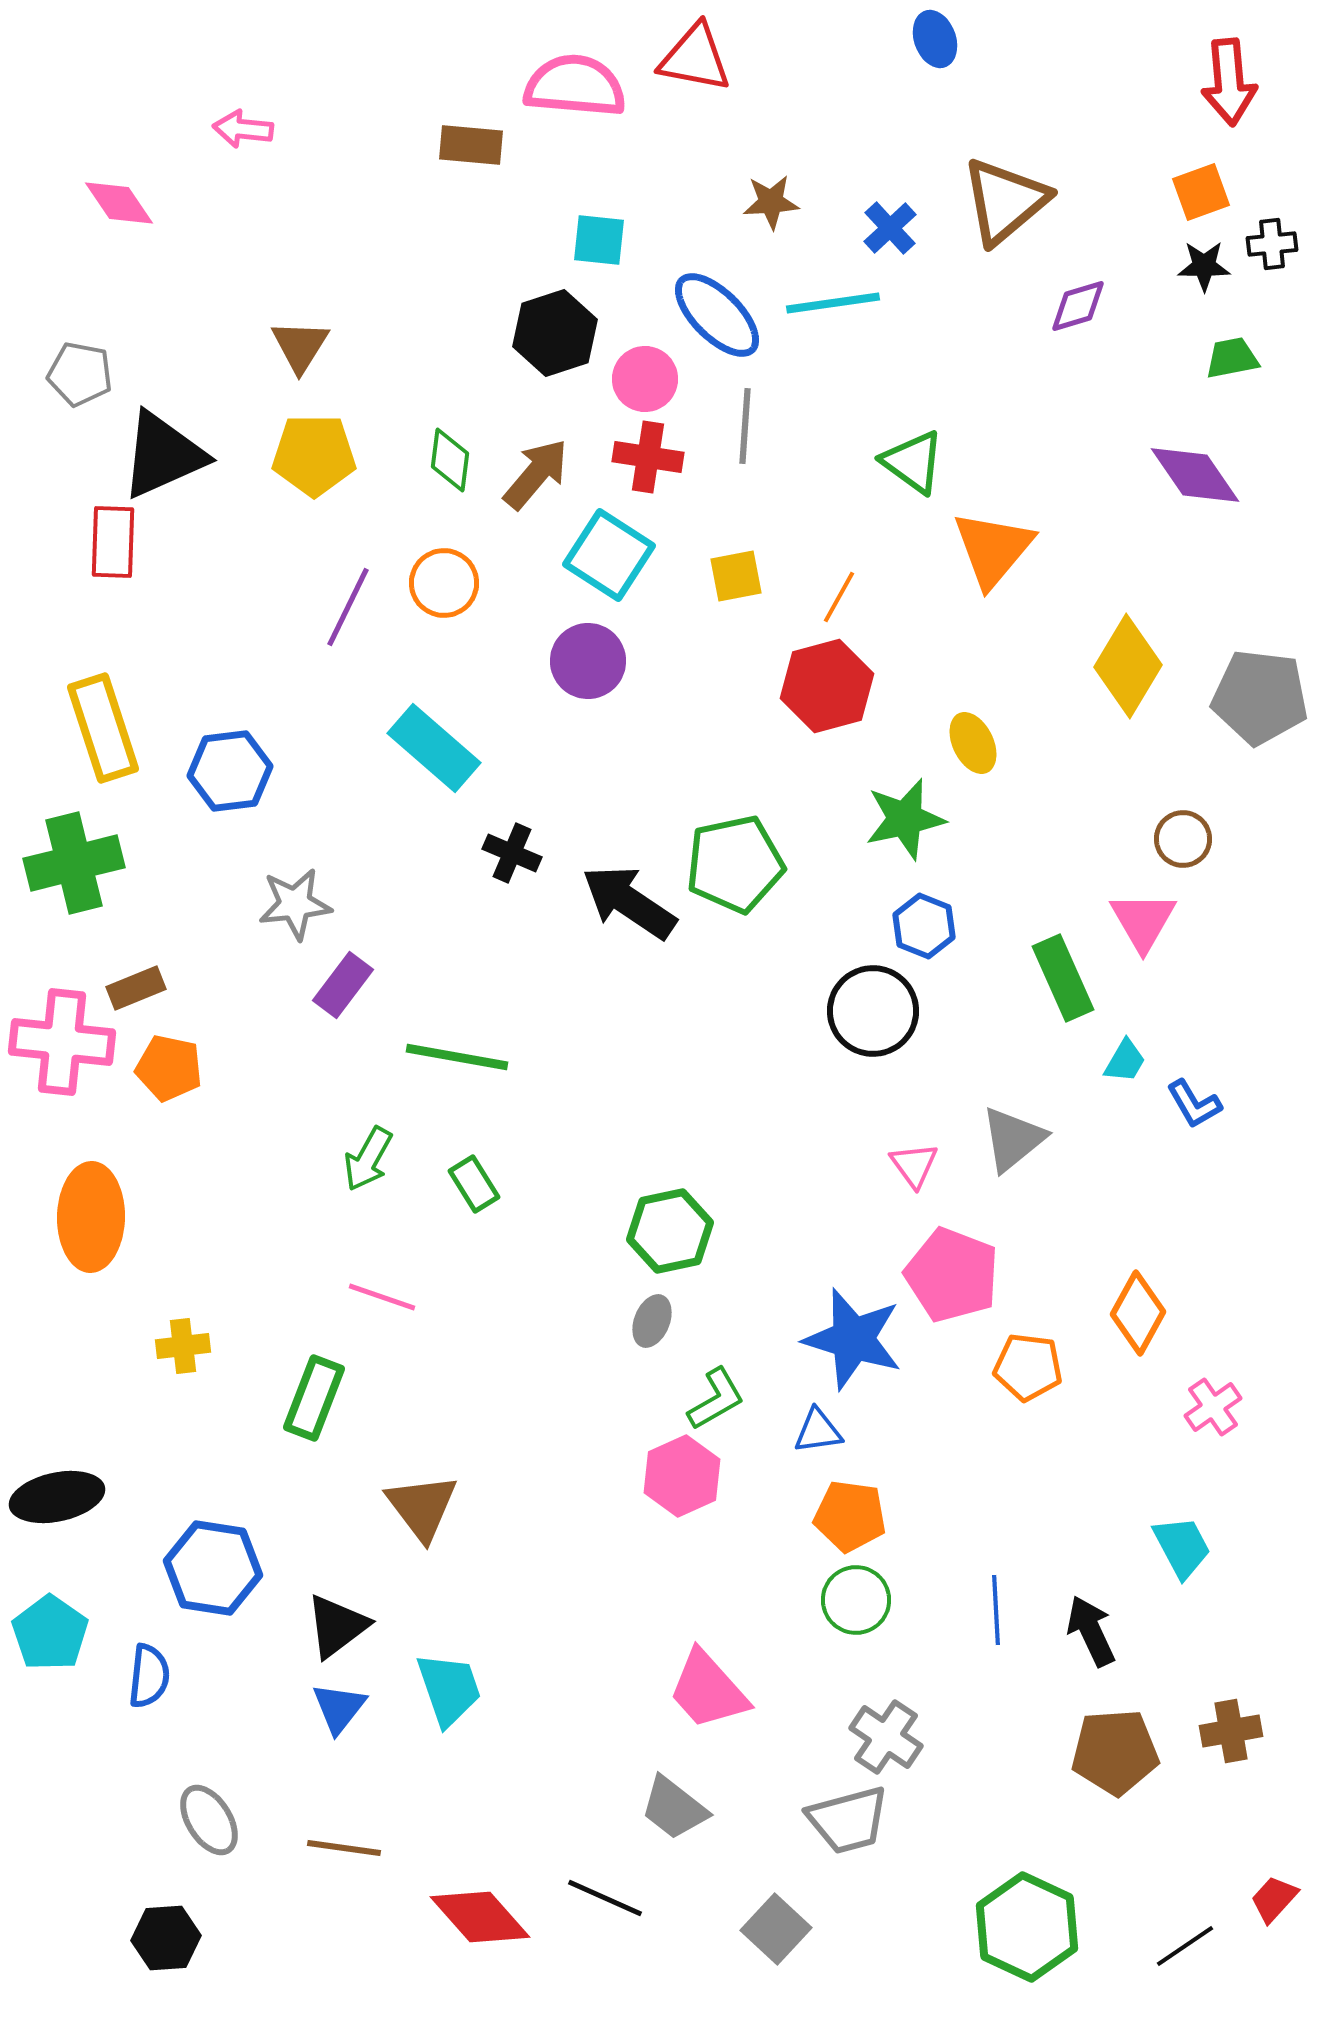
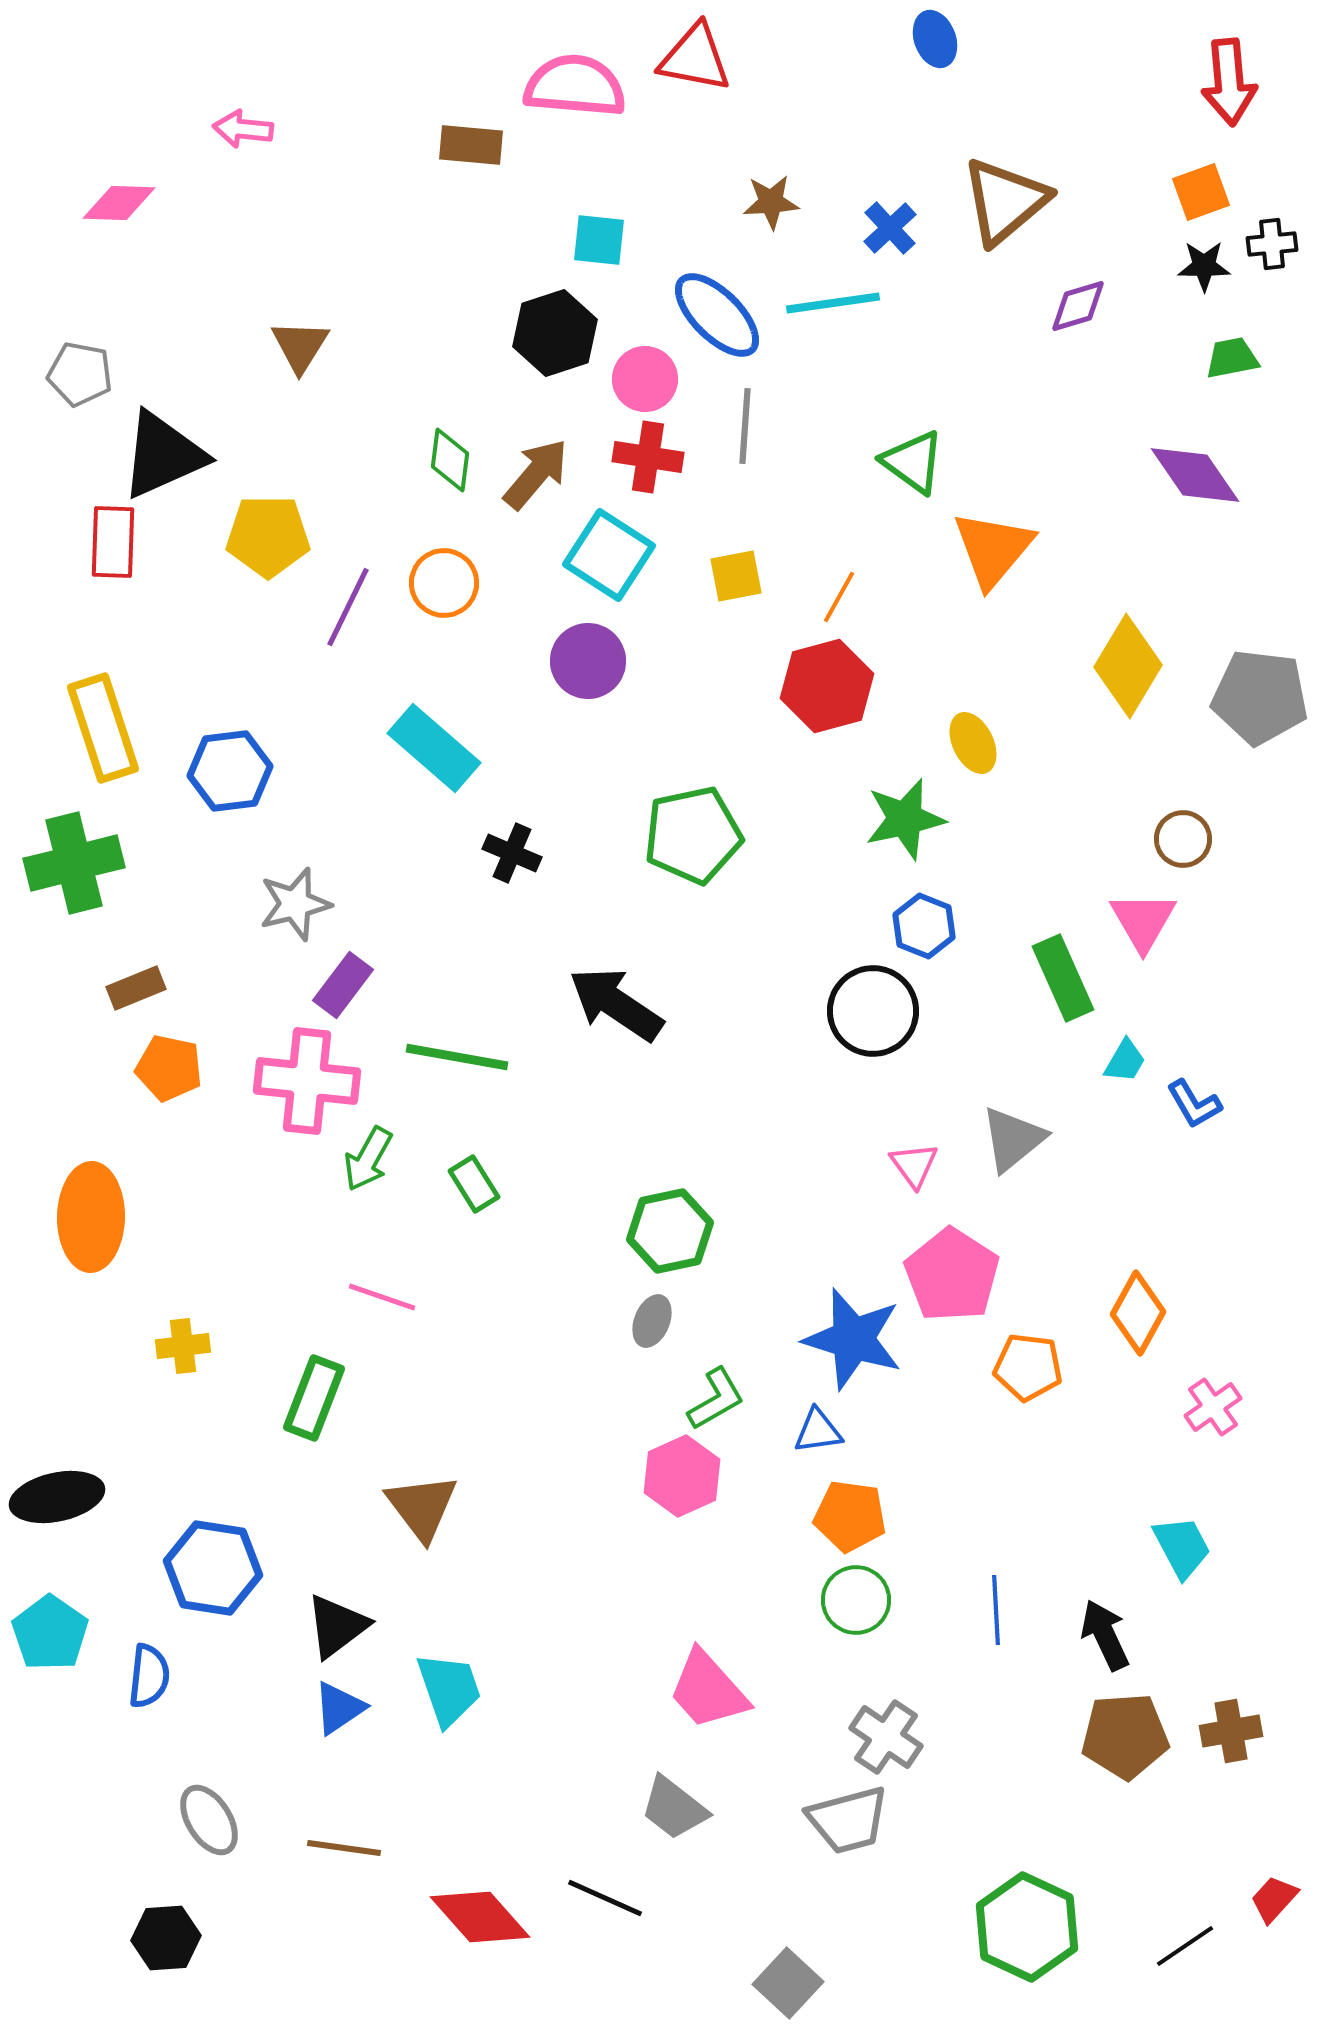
pink diamond at (119, 203): rotated 54 degrees counterclockwise
yellow pentagon at (314, 455): moved 46 px left, 81 px down
green pentagon at (735, 864): moved 42 px left, 29 px up
black arrow at (629, 902): moved 13 px left, 102 px down
gray star at (295, 904): rotated 8 degrees counterclockwise
pink cross at (62, 1042): moved 245 px right, 39 px down
pink pentagon at (952, 1275): rotated 12 degrees clockwise
black arrow at (1091, 1631): moved 14 px right, 4 px down
blue triangle at (339, 1708): rotated 18 degrees clockwise
brown pentagon at (1115, 1752): moved 10 px right, 16 px up
gray square at (776, 1929): moved 12 px right, 54 px down
